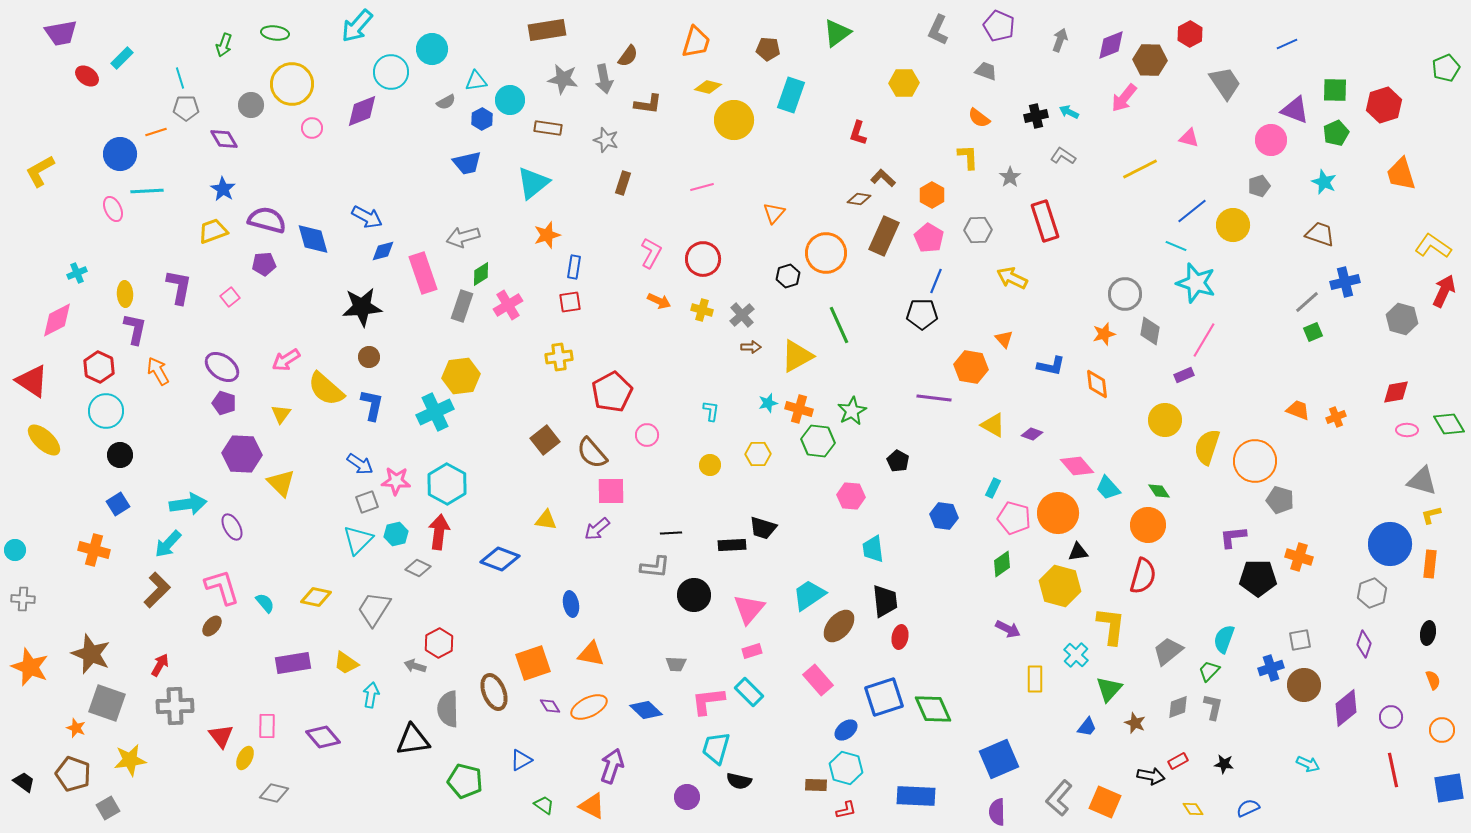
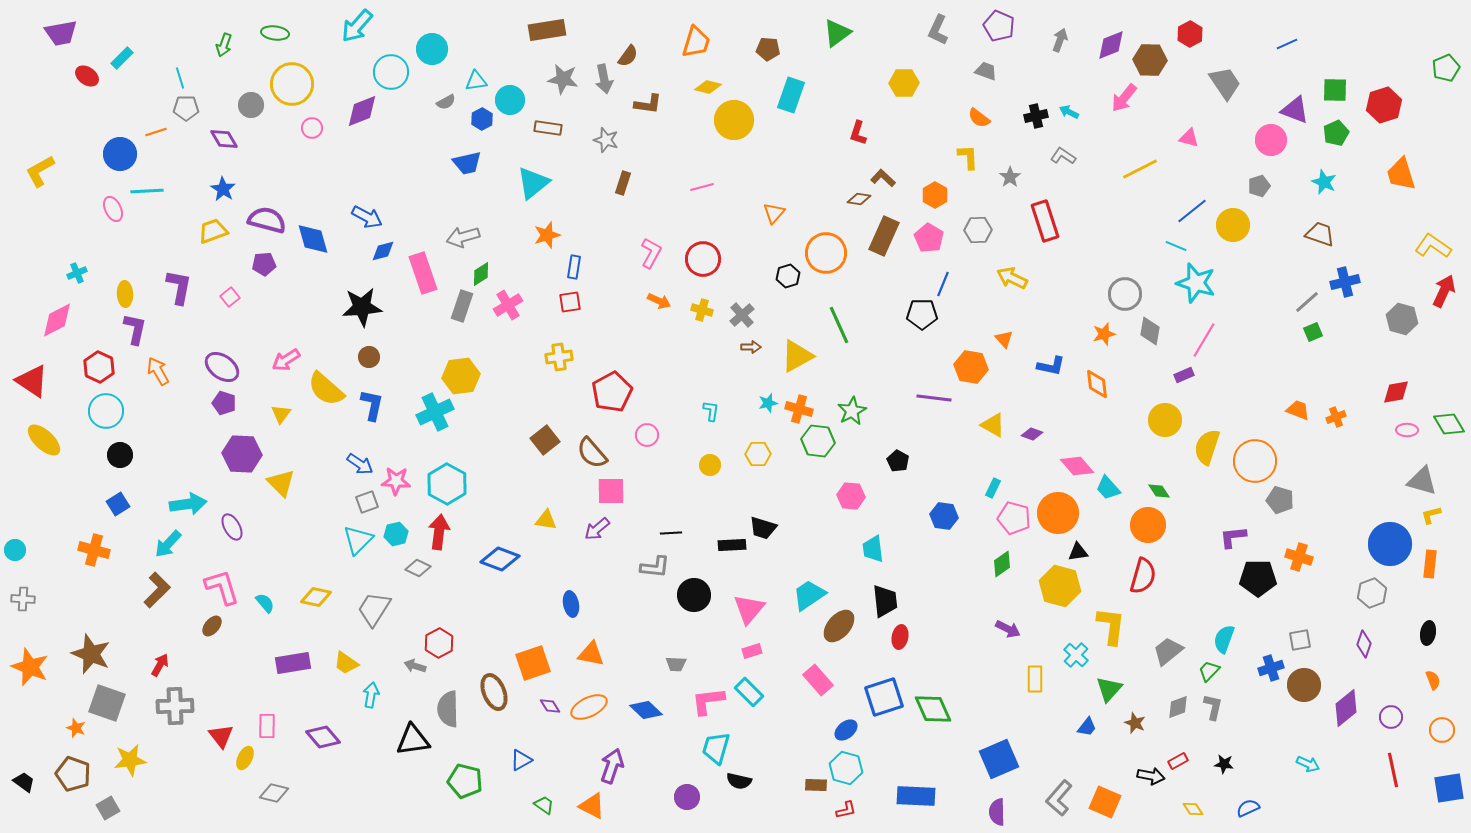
orange hexagon at (932, 195): moved 3 px right
blue line at (936, 281): moved 7 px right, 3 px down
